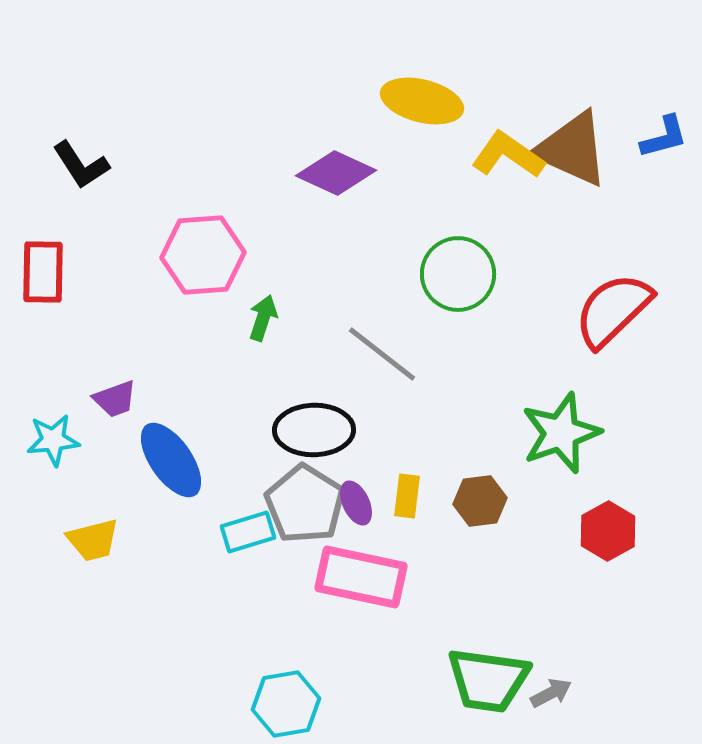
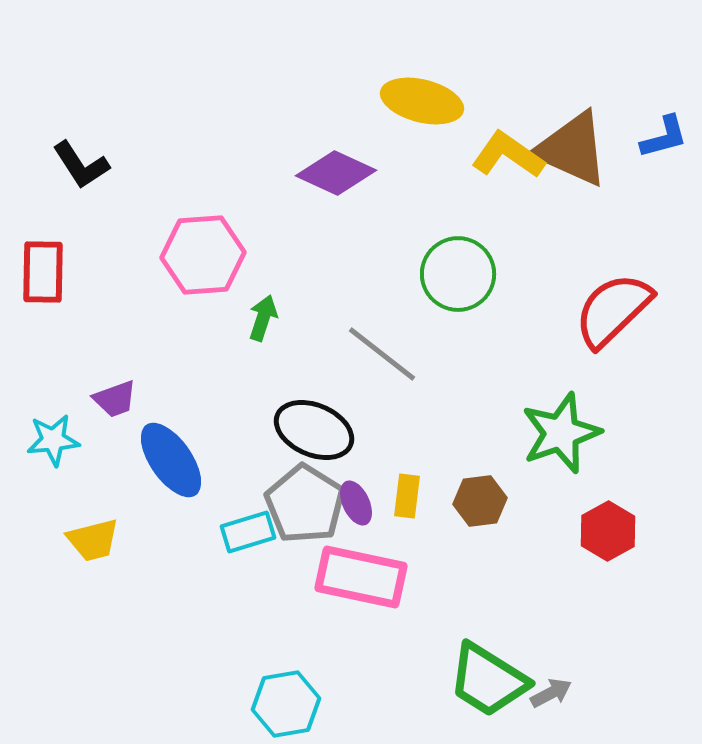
black ellipse: rotated 24 degrees clockwise
green trapezoid: rotated 24 degrees clockwise
